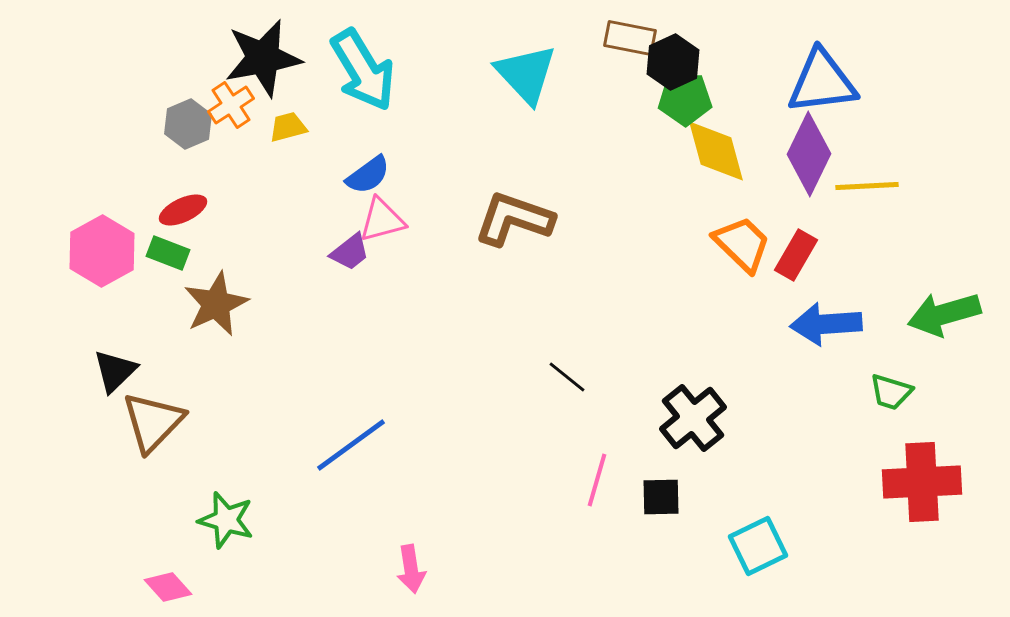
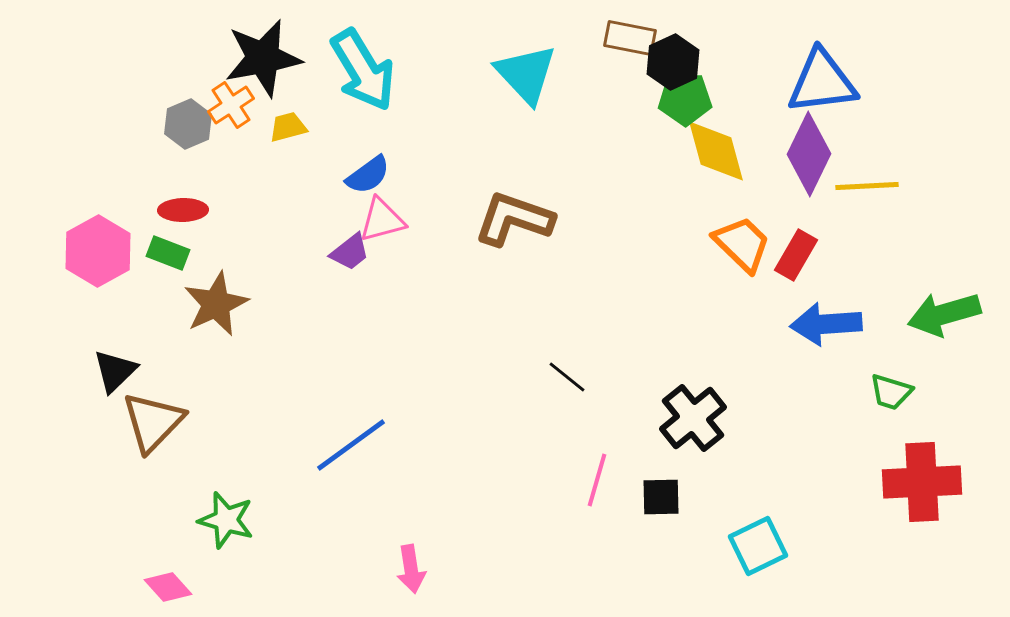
red ellipse: rotated 24 degrees clockwise
pink hexagon: moved 4 px left
